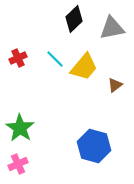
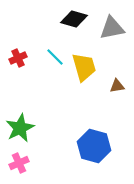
black diamond: rotated 60 degrees clockwise
cyan line: moved 2 px up
yellow trapezoid: rotated 56 degrees counterclockwise
brown triangle: moved 2 px right, 1 px down; rotated 28 degrees clockwise
green star: rotated 12 degrees clockwise
pink cross: moved 1 px right, 1 px up
